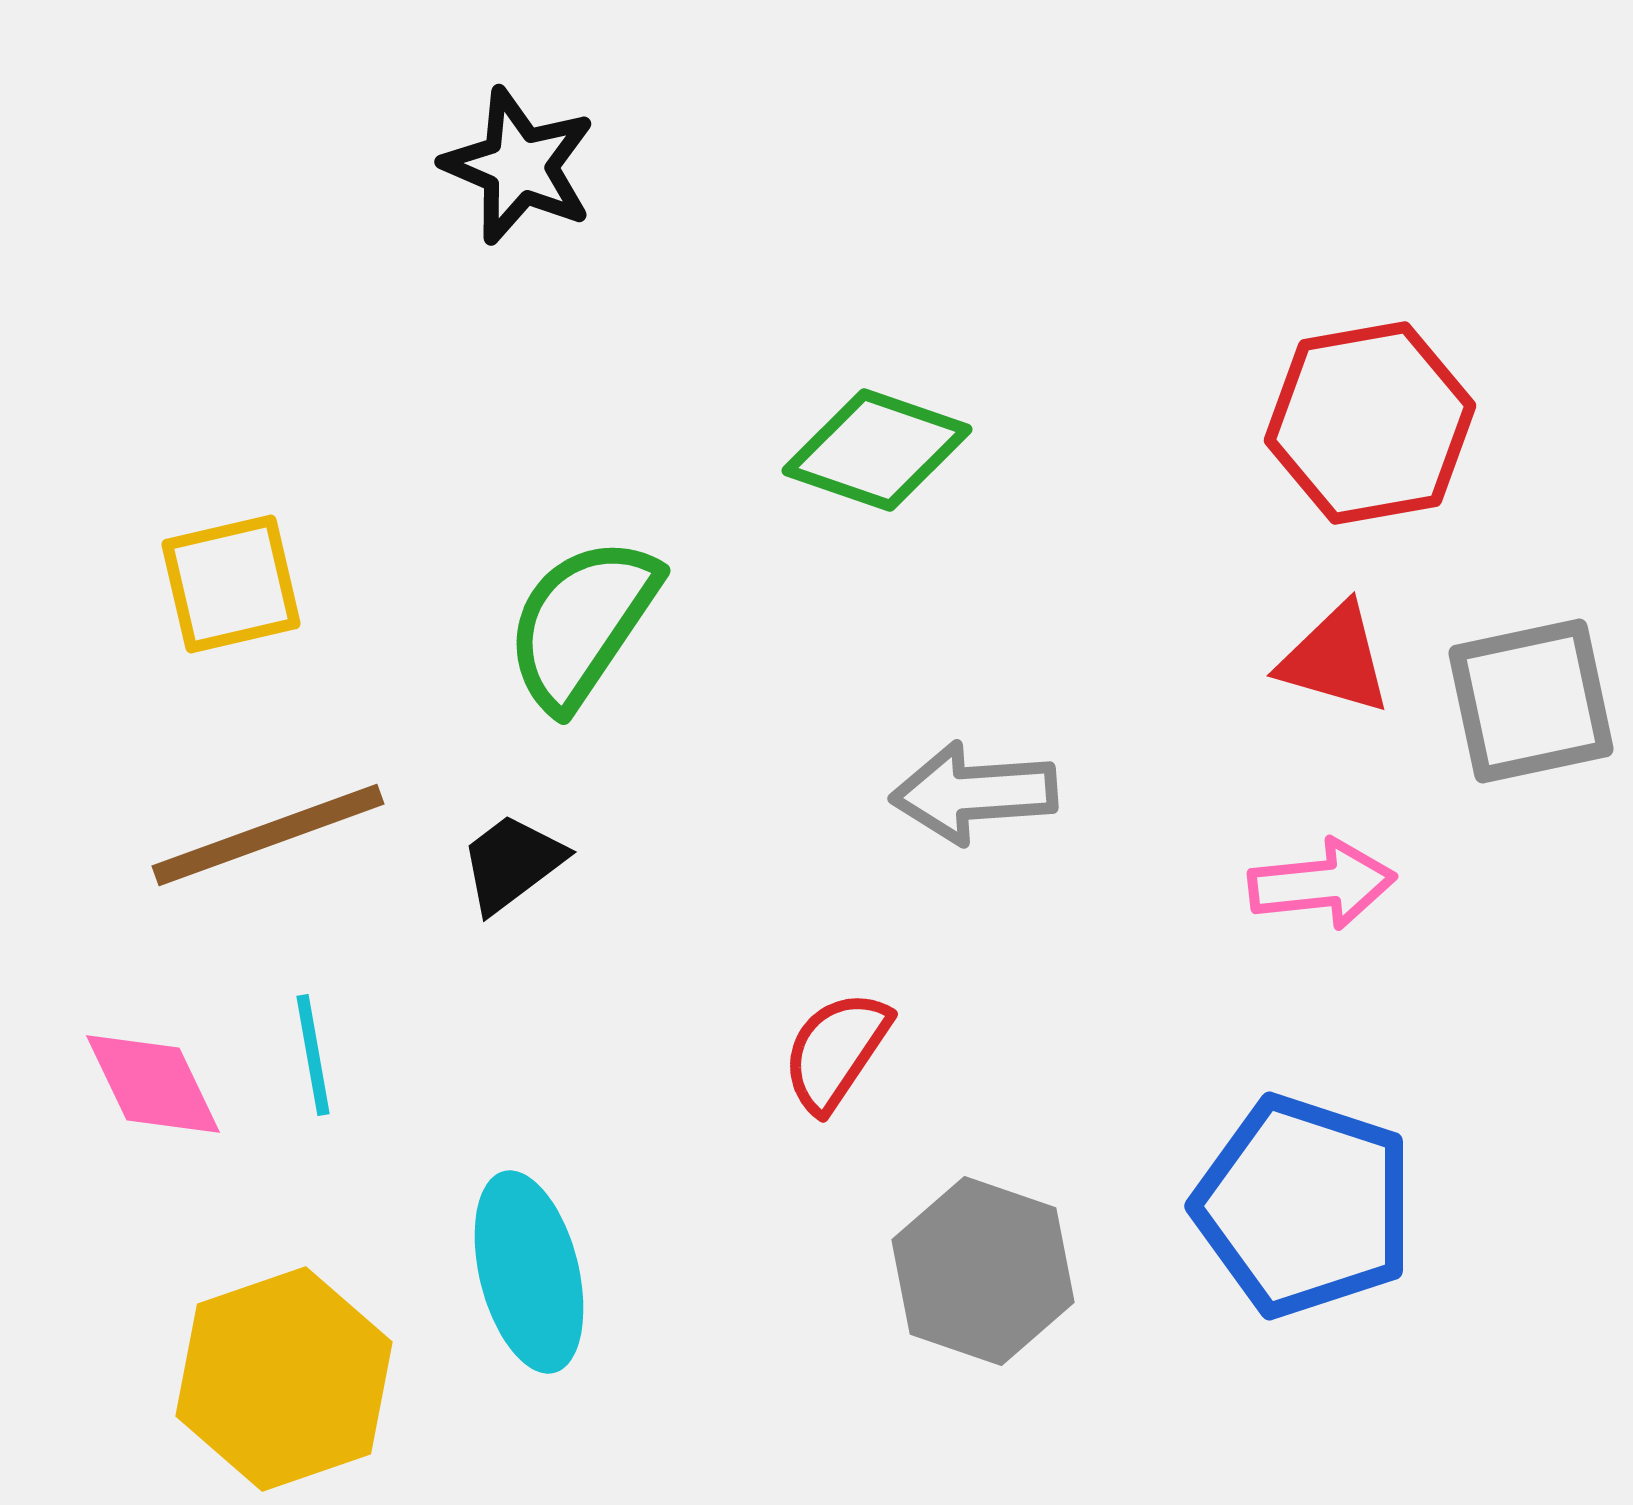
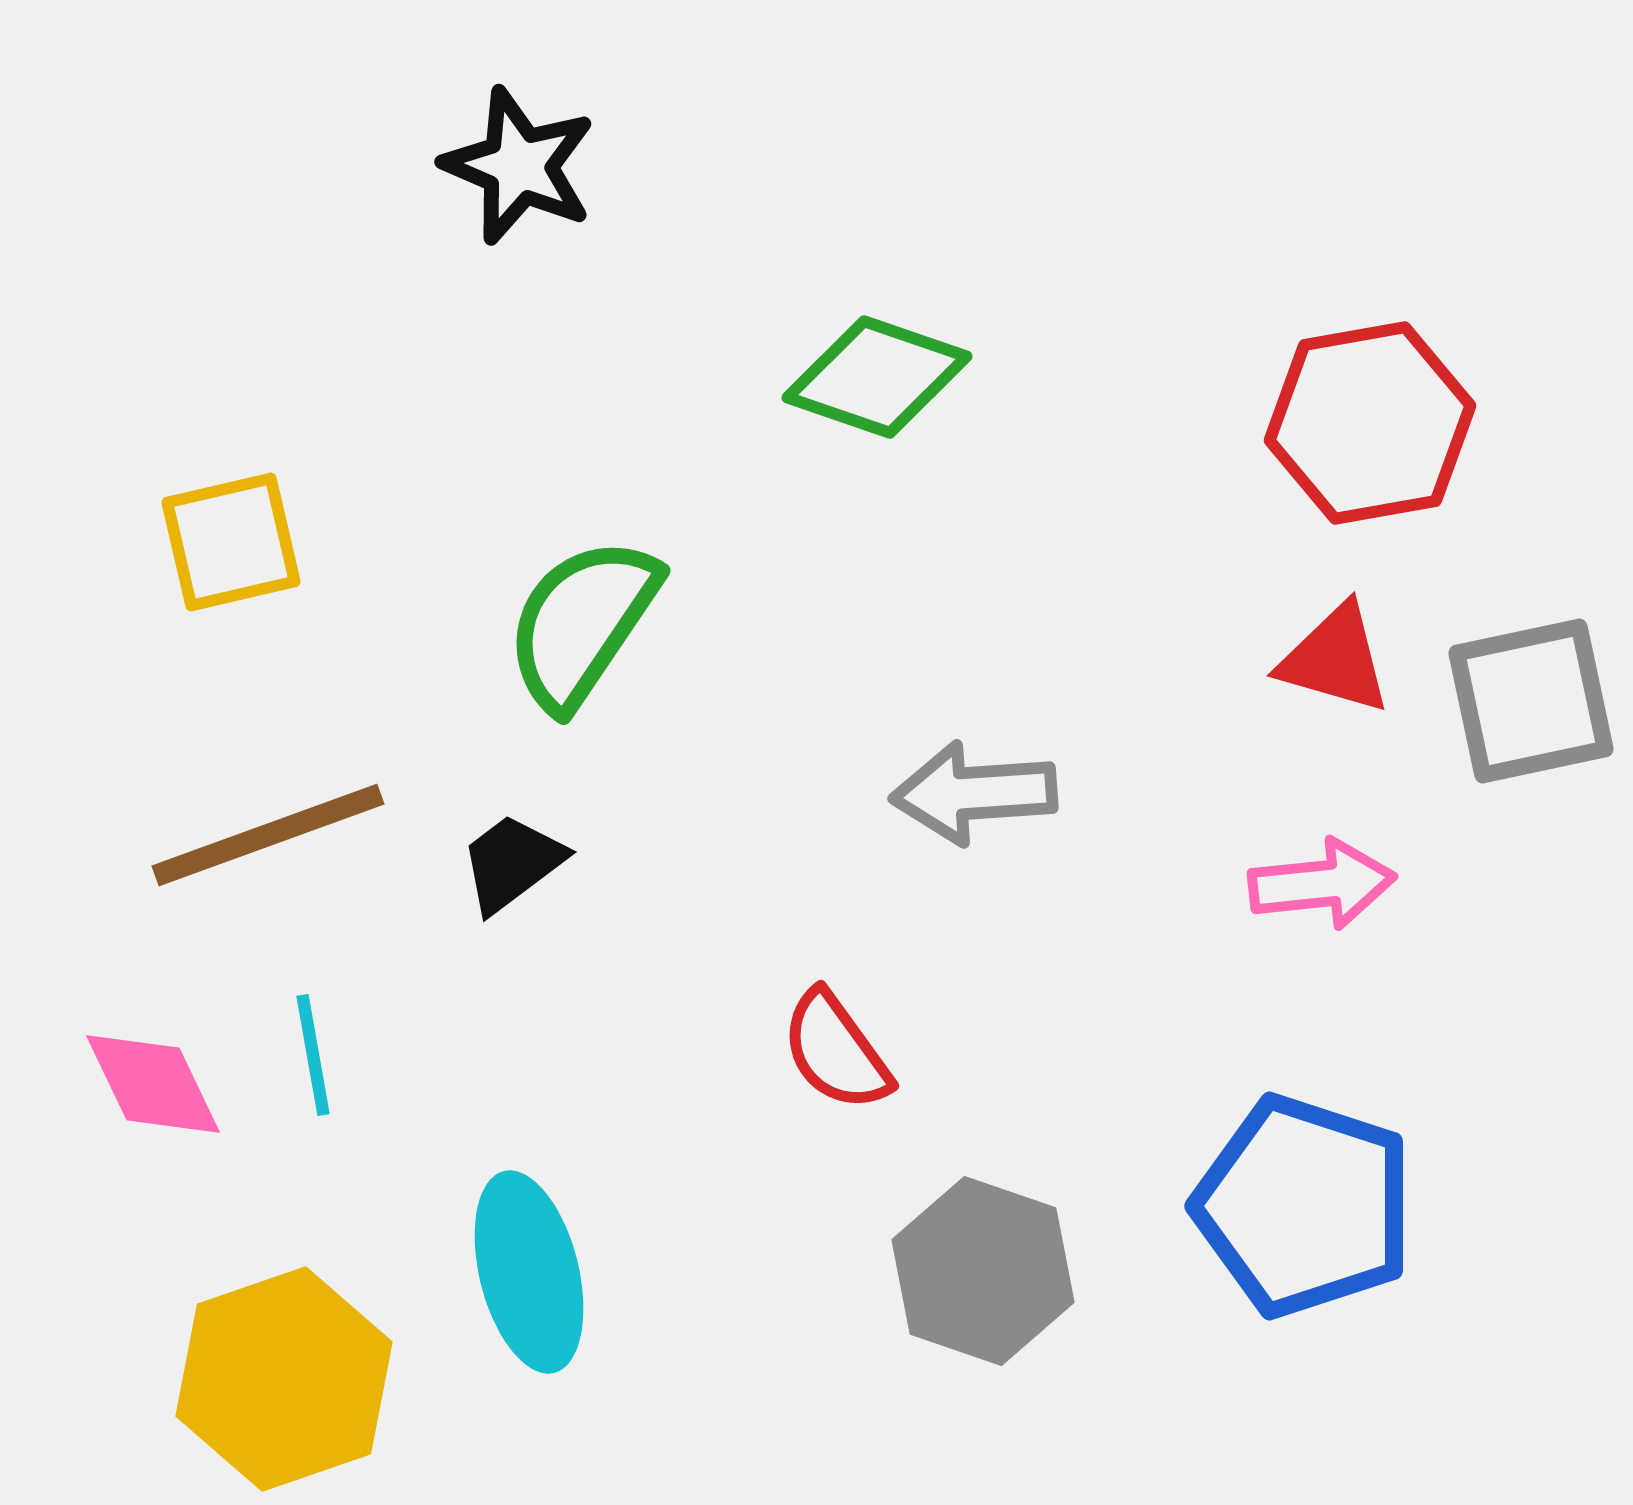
green diamond: moved 73 px up
yellow square: moved 42 px up
red semicircle: rotated 70 degrees counterclockwise
